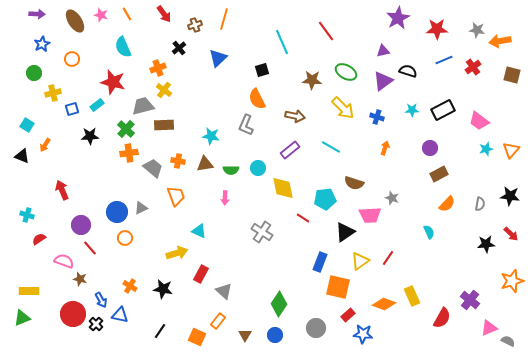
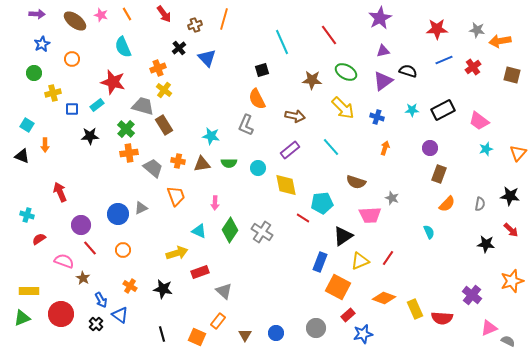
purple star at (398, 18): moved 18 px left
brown ellipse at (75, 21): rotated 20 degrees counterclockwise
red line at (326, 31): moved 3 px right, 4 px down
blue triangle at (218, 58): moved 11 px left; rotated 30 degrees counterclockwise
gray trapezoid at (143, 106): rotated 30 degrees clockwise
blue square at (72, 109): rotated 16 degrees clockwise
brown rectangle at (164, 125): rotated 60 degrees clockwise
orange arrow at (45, 145): rotated 32 degrees counterclockwise
cyan line at (331, 147): rotated 18 degrees clockwise
orange triangle at (511, 150): moved 7 px right, 3 px down
brown triangle at (205, 164): moved 3 px left
green semicircle at (231, 170): moved 2 px left, 7 px up
brown rectangle at (439, 174): rotated 42 degrees counterclockwise
brown semicircle at (354, 183): moved 2 px right, 1 px up
yellow diamond at (283, 188): moved 3 px right, 3 px up
red arrow at (62, 190): moved 2 px left, 2 px down
pink arrow at (225, 198): moved 10 px left, 5 px down
cyan pentagon at (325, 199): moved 3 px left, 4 px down
blue circle at (117, 212): moved 1 px right, 2 px down
black triangle at (345, 232): moved 2 px left, 4 px down
red arrow at (511, 234): moved 4 px up
orange circle at (125, 238): moved 2 px left, 12 px down
black star at (486, 244): rotated 12 degrees clockwise
yellow triangle at (360, 261): rotated 12 degrees clockwise
red rectangle at (201, 274): moved 1 px left, 2 px up; rotated 42 degrees clockwise
brown star at (80, 279): moved 3 px right, 1 px up; rotated 16 degrees clockwise
orange square at (338, 287): rotated 15 degrees clockwise
yellow rectangle at (412, 296): moved 3 px right, 13 px down
purple cross at (470, 300): moved 2 px right, 5 px up
green diamond at (279, 304): moved 49 px left, 74 px up
orange diamond at (384, 304): moved 6 px up
red circle at (73, 314): moved 12 px left
blue triangle at (120, 315): rotated 24 degrees clockwise
red semicircle at (442, 318): rotated 65 degrees clockwise
black line at (160, 331): moved 2 px right, 3 px down; rotated 49 degrees counterclockwise
blue star at (363, 334): rotated 18 degrees counterclockwise
blue circle at (275, 335): moved 1 px right, 2 px up
